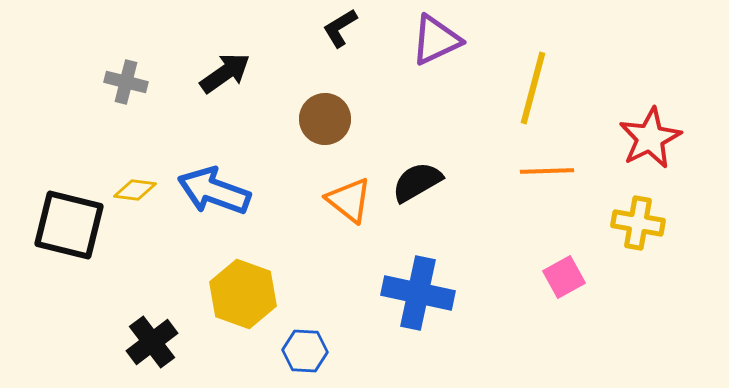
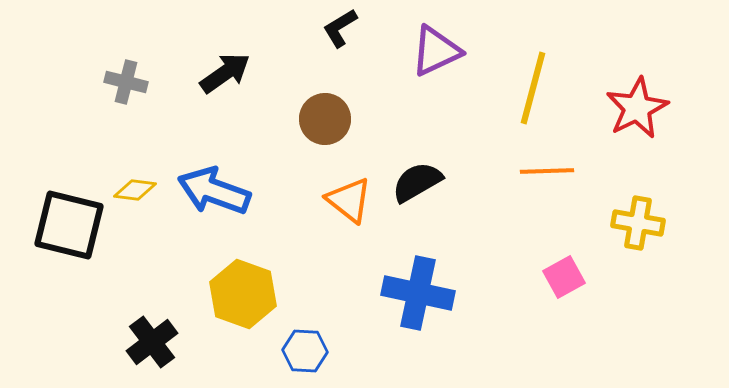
purple triangle: moved 11 px down
red star: moved 13 px left, 30 px up
